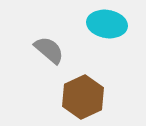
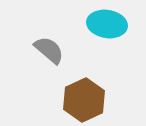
brown hexagon: moved 1 px right, 3 px down
